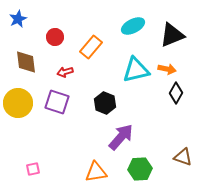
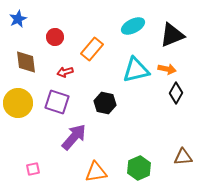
orange rectangle: moved 1 px right, 2 px down
black hexagon: rotated 10 degrees counterclockwise
purple arrow: moved 47 px left
brown triangle: rotated 24 degrees counterclockwise
green hexagon: moved 1 px left, 1 px up; rotated 20 degrees counterclockwise
